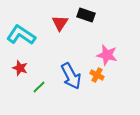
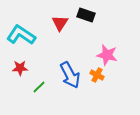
red star: rotated 21 degrees counterclockwise
blue arrow: moved 1 px left, 1 px up
